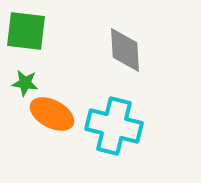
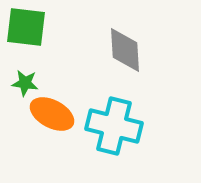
green square: moved 4 px up
